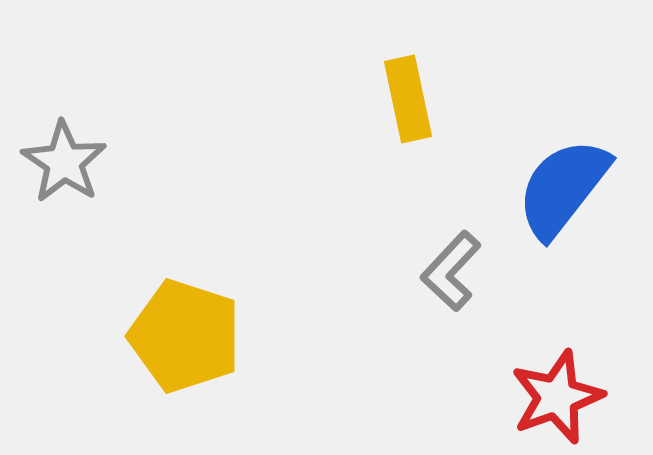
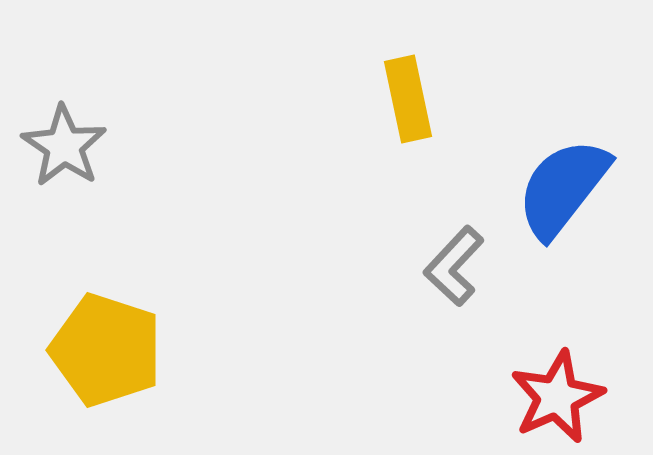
gray star: moved 16 px up
gray L-shape: moved 3 px right, 5 px up
yellow pentagon: moved 79 px left, 14 px down
red star: rotated 4 degrees counterclockwise
